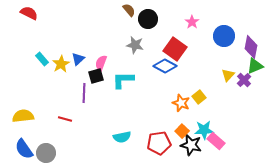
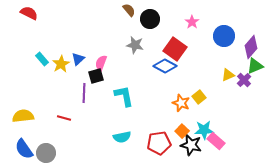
black circle: moved 2 px right
purple diamond: rotated 30 degrees clockwise
yellow triangle: rotated 24 degrees clockwise
cyan L-shape: moved 1 px right, 16 px down; rotated 80 degrees clockwise
red line: moved 1 px left, 1 px up
